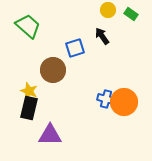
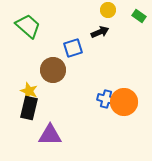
green rectangle: moved 8 px right, 2 px down
black arrow: moved 2 px left, 4 px up; rotated 102 degrees clockwise
blue square: moved 2 px left
